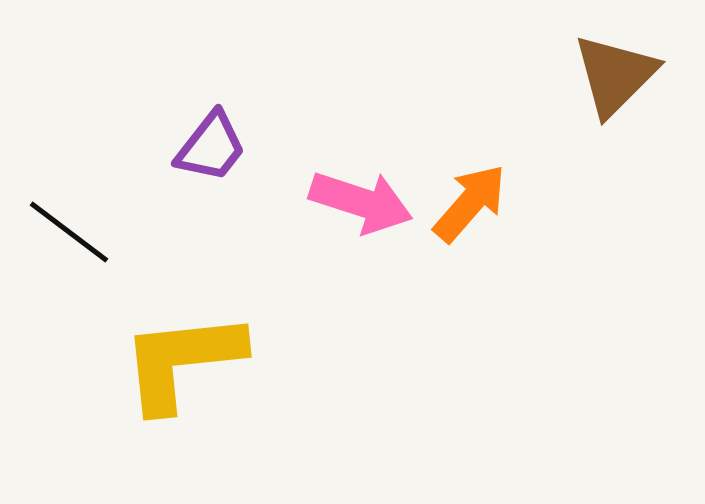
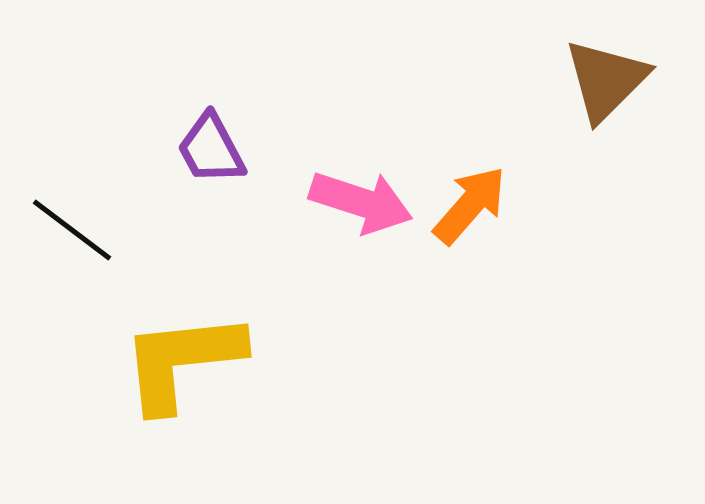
brown triangle: moved 9 px left, 5 px down
purple trapezoid: moved 2 px down; rotated 114 degrees clockwise
orange arrow: moved 2 px down
black line: moved 3 px right, 2 px up
